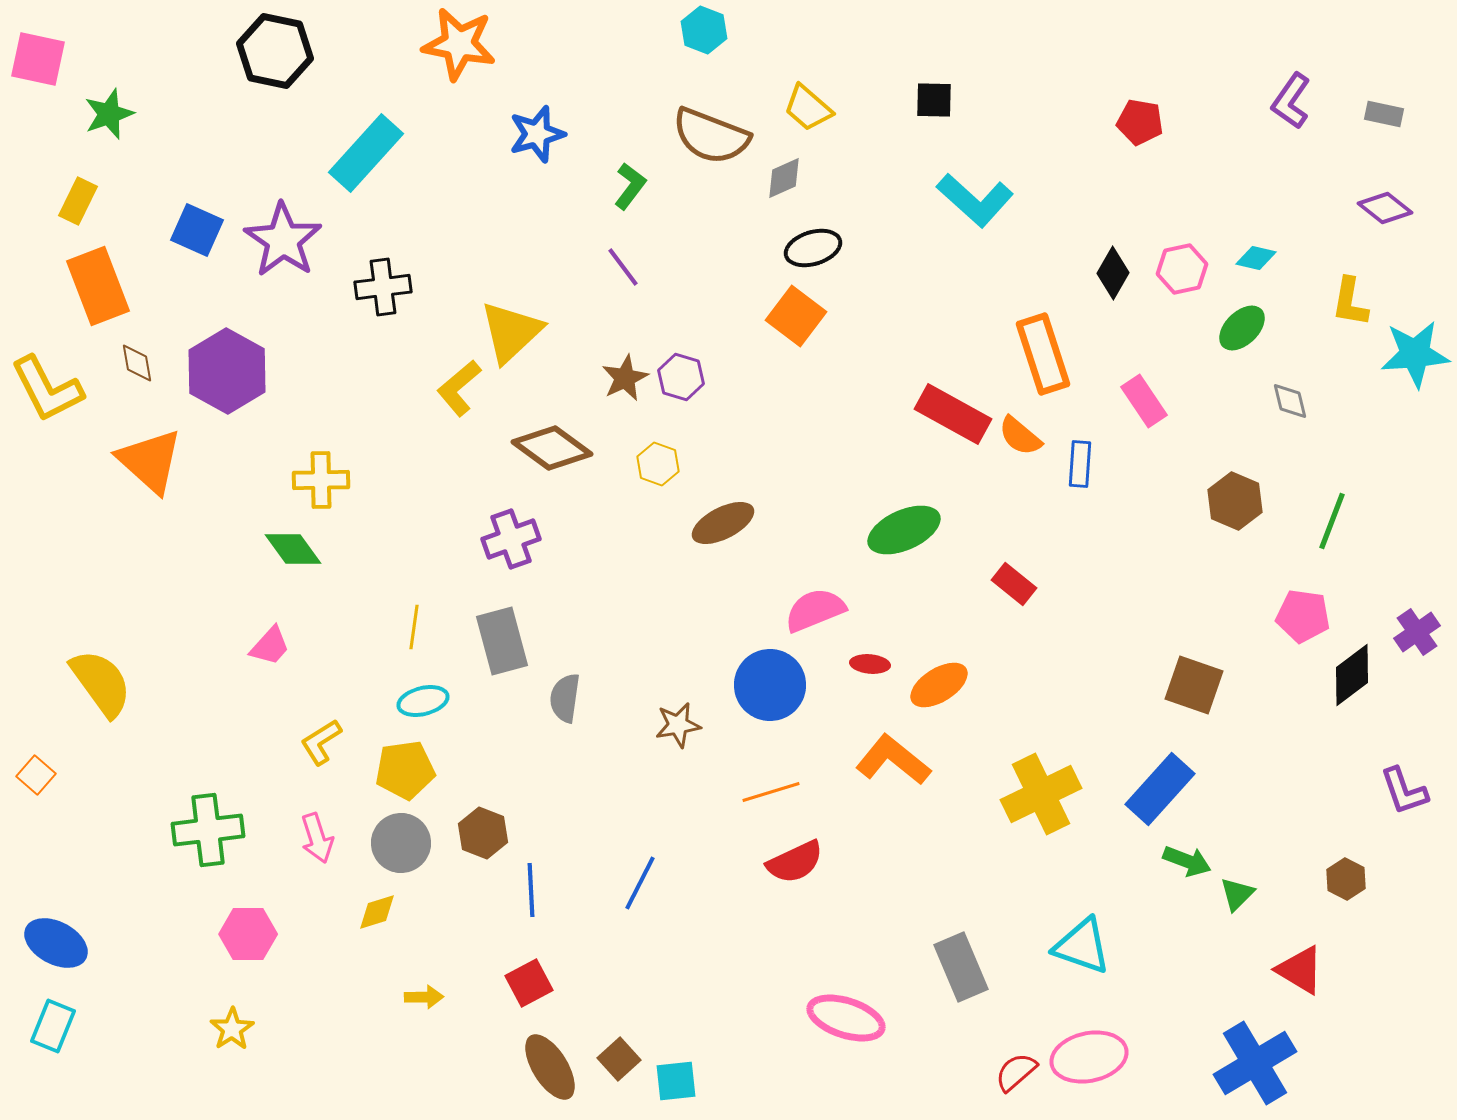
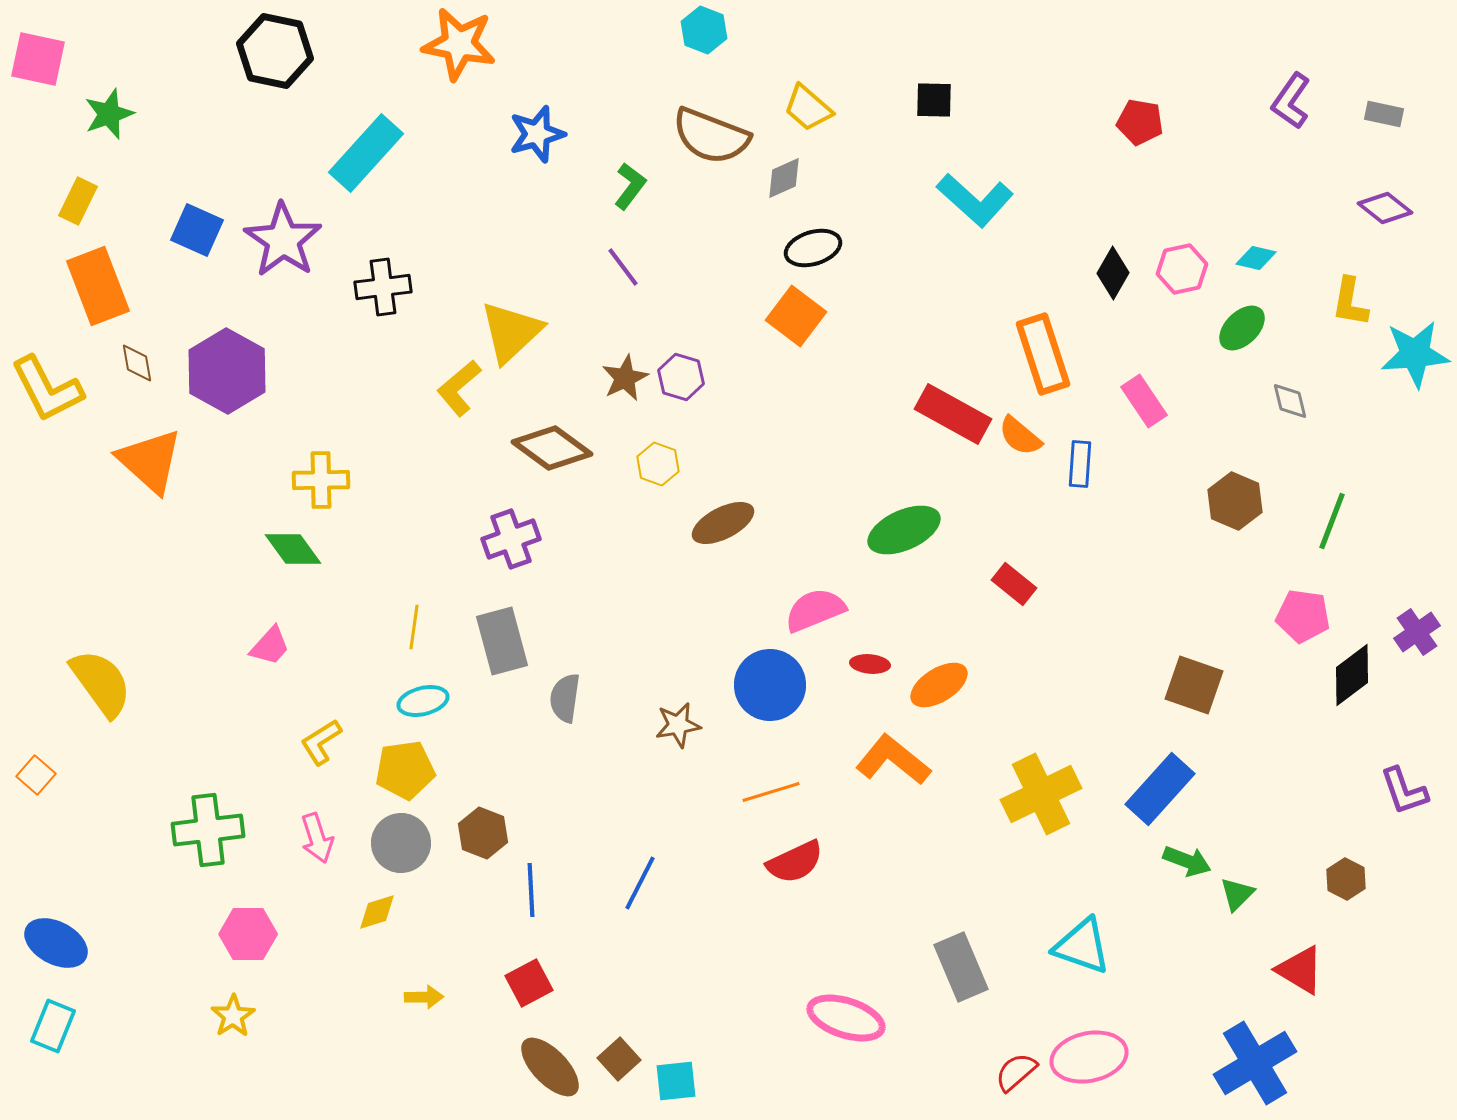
yellow star at (232, 1029): moved 1 px right, 13 px up
brown ellipse at (550, 1067): rotated 12 degrees counterclockwise
